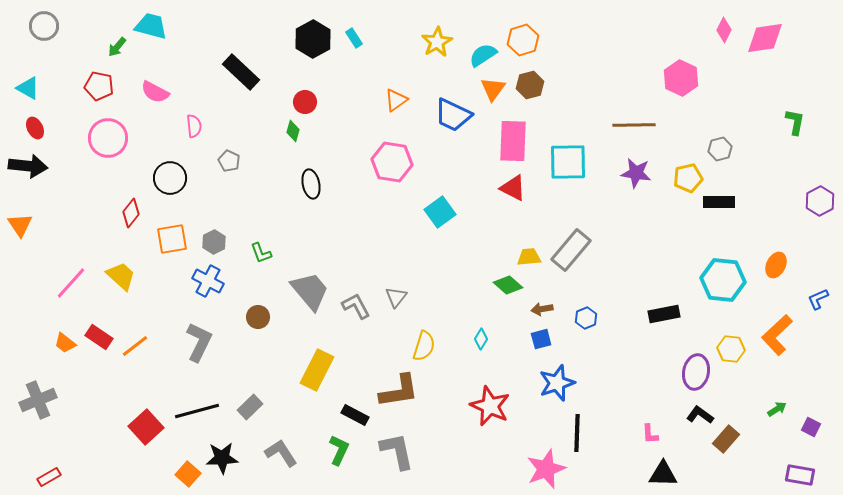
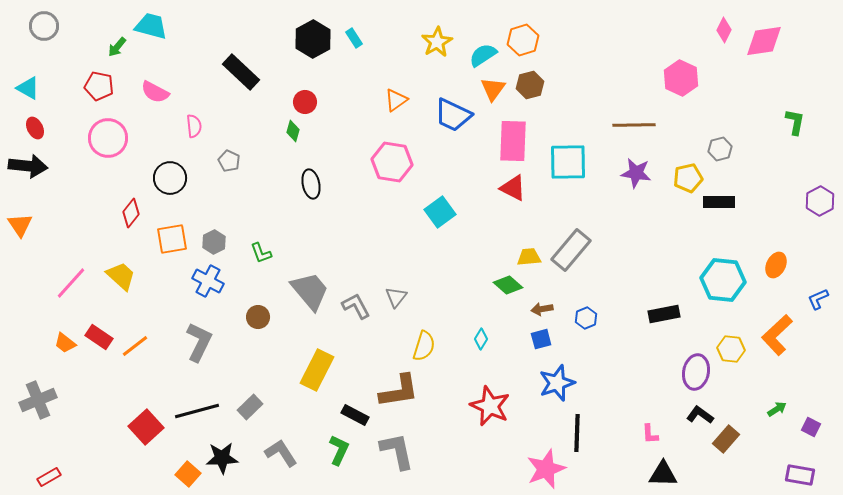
pink diamond at (765, 38): moved 1 px left, 3 px down
